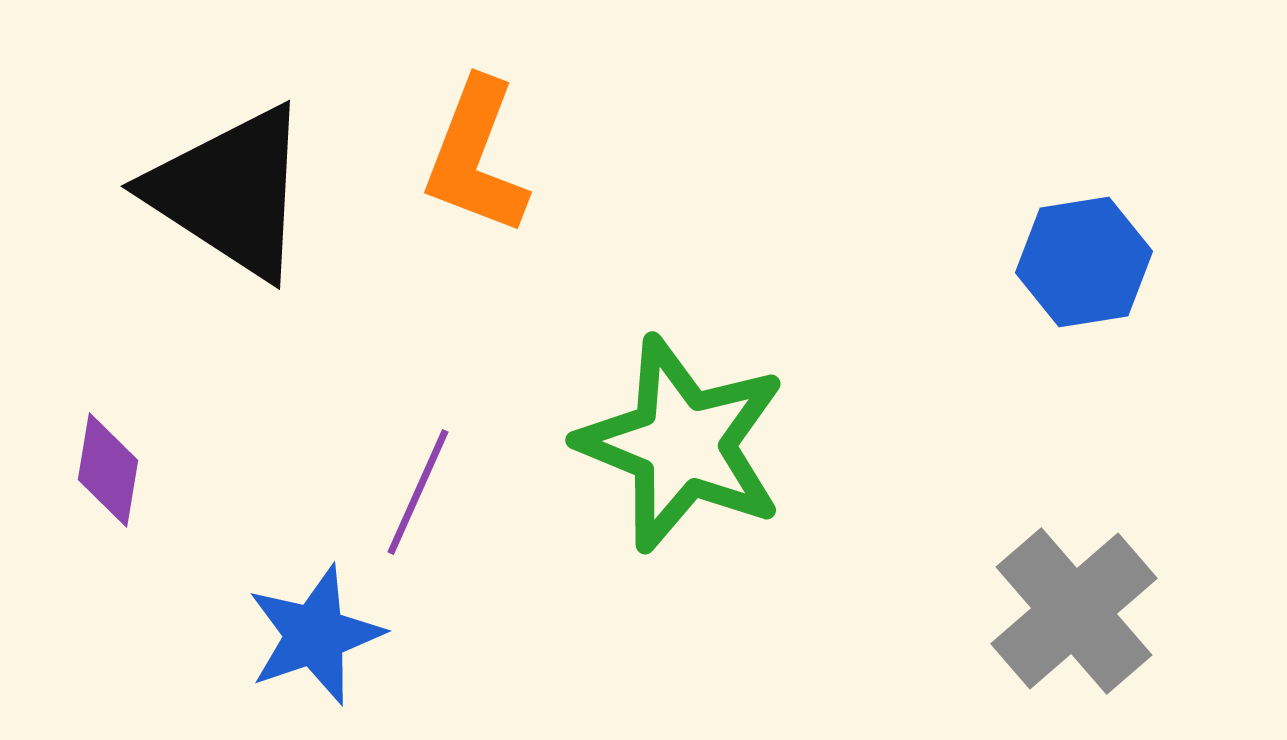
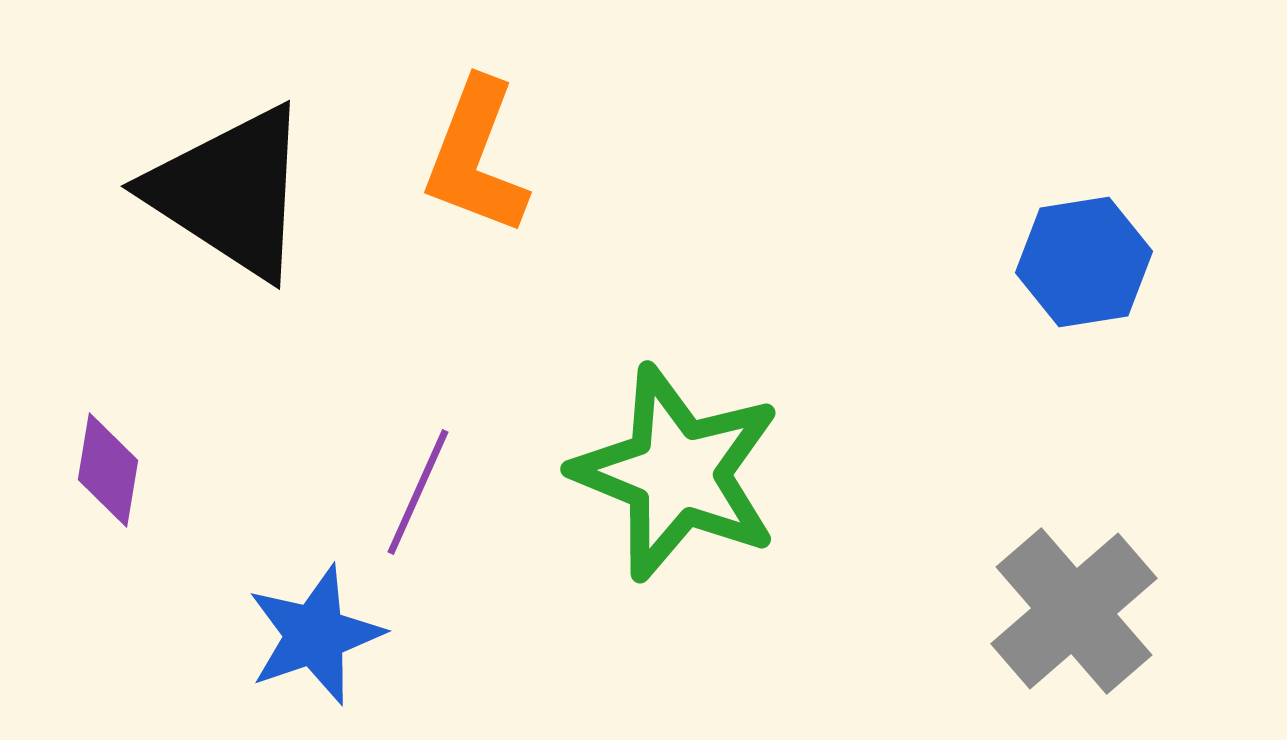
green star: moved 5 px left, 29 px down
